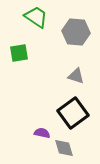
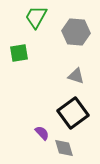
green trapezoid: rotated 95 degrees counterclockwise
purple semicircle: rotated 35 degrees clockwise
